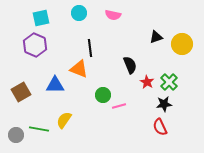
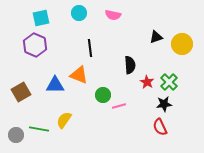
black semicircle: rotated 18 degrees clockwise
orange triangle: moved 6 px down
